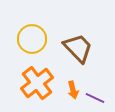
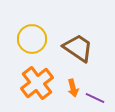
brown trapezoid: rotated 12 degrees counterclockwise
orange arrow: moved 2 px up
